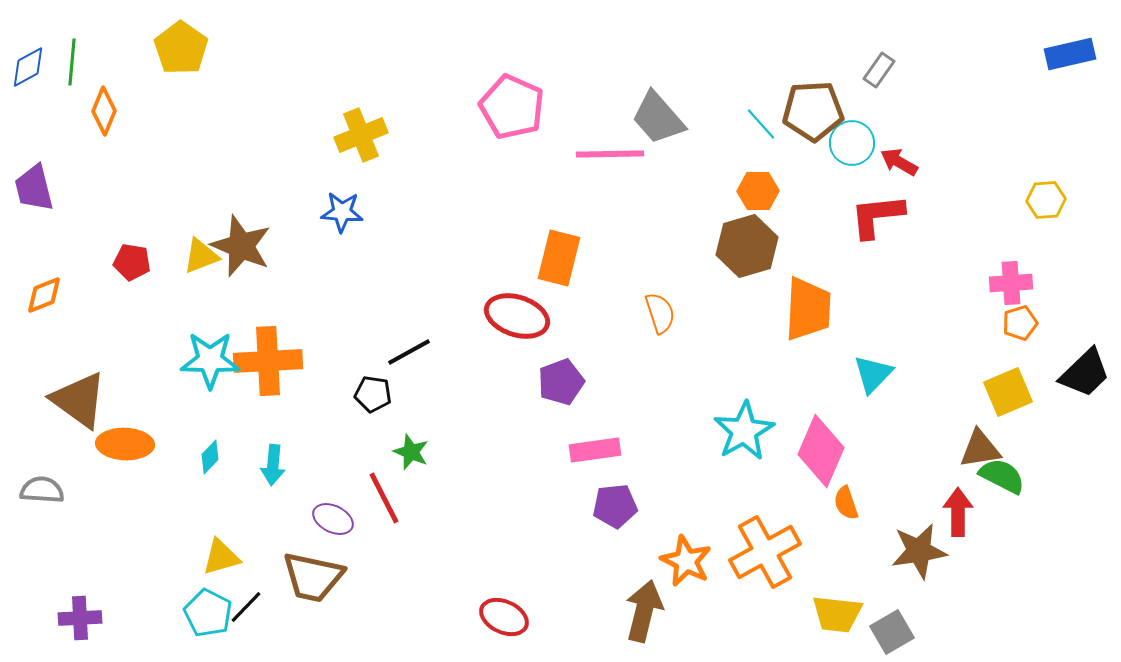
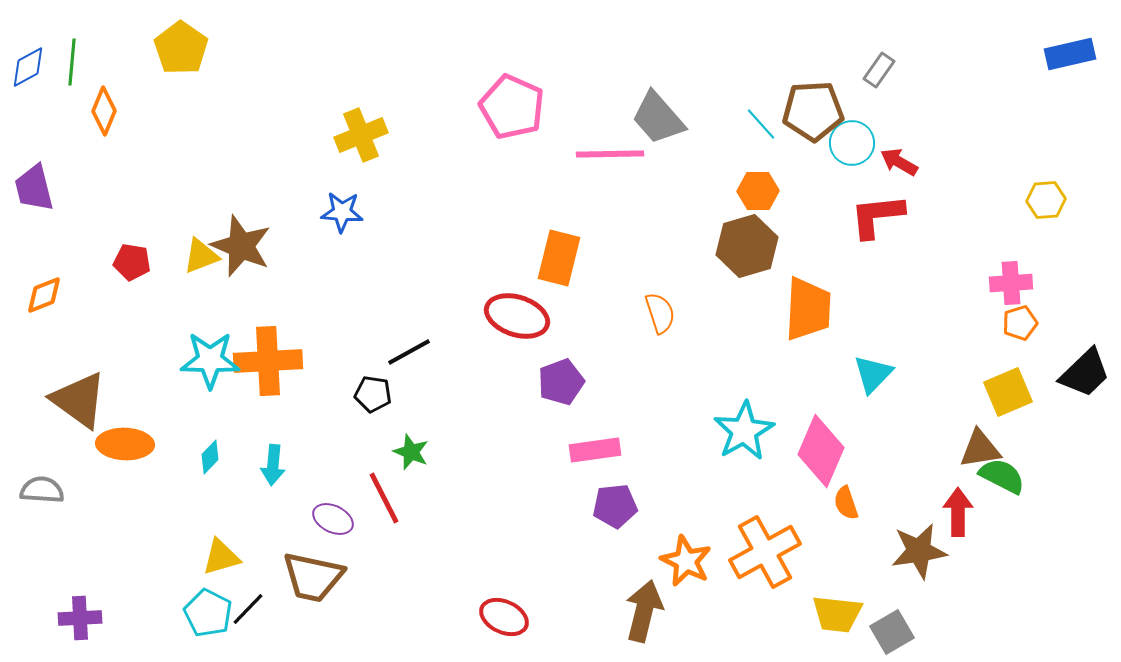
black line at (246, 607): moved 2 px right, 2 px down
